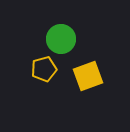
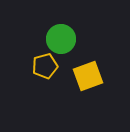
yellow pentagon: moved 1 px right, 3 px up
